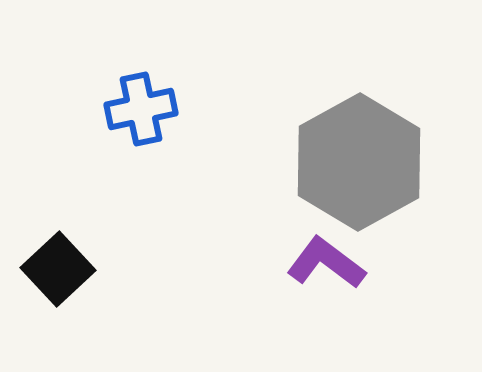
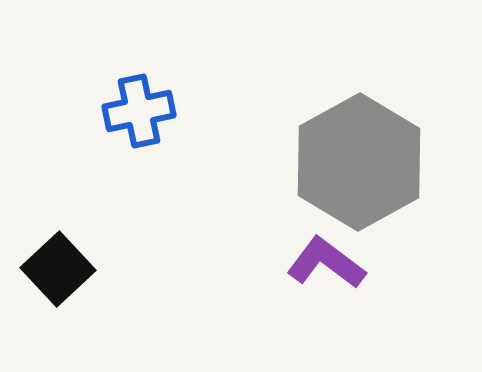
blue cross: moved 2 px left, 2 px down
